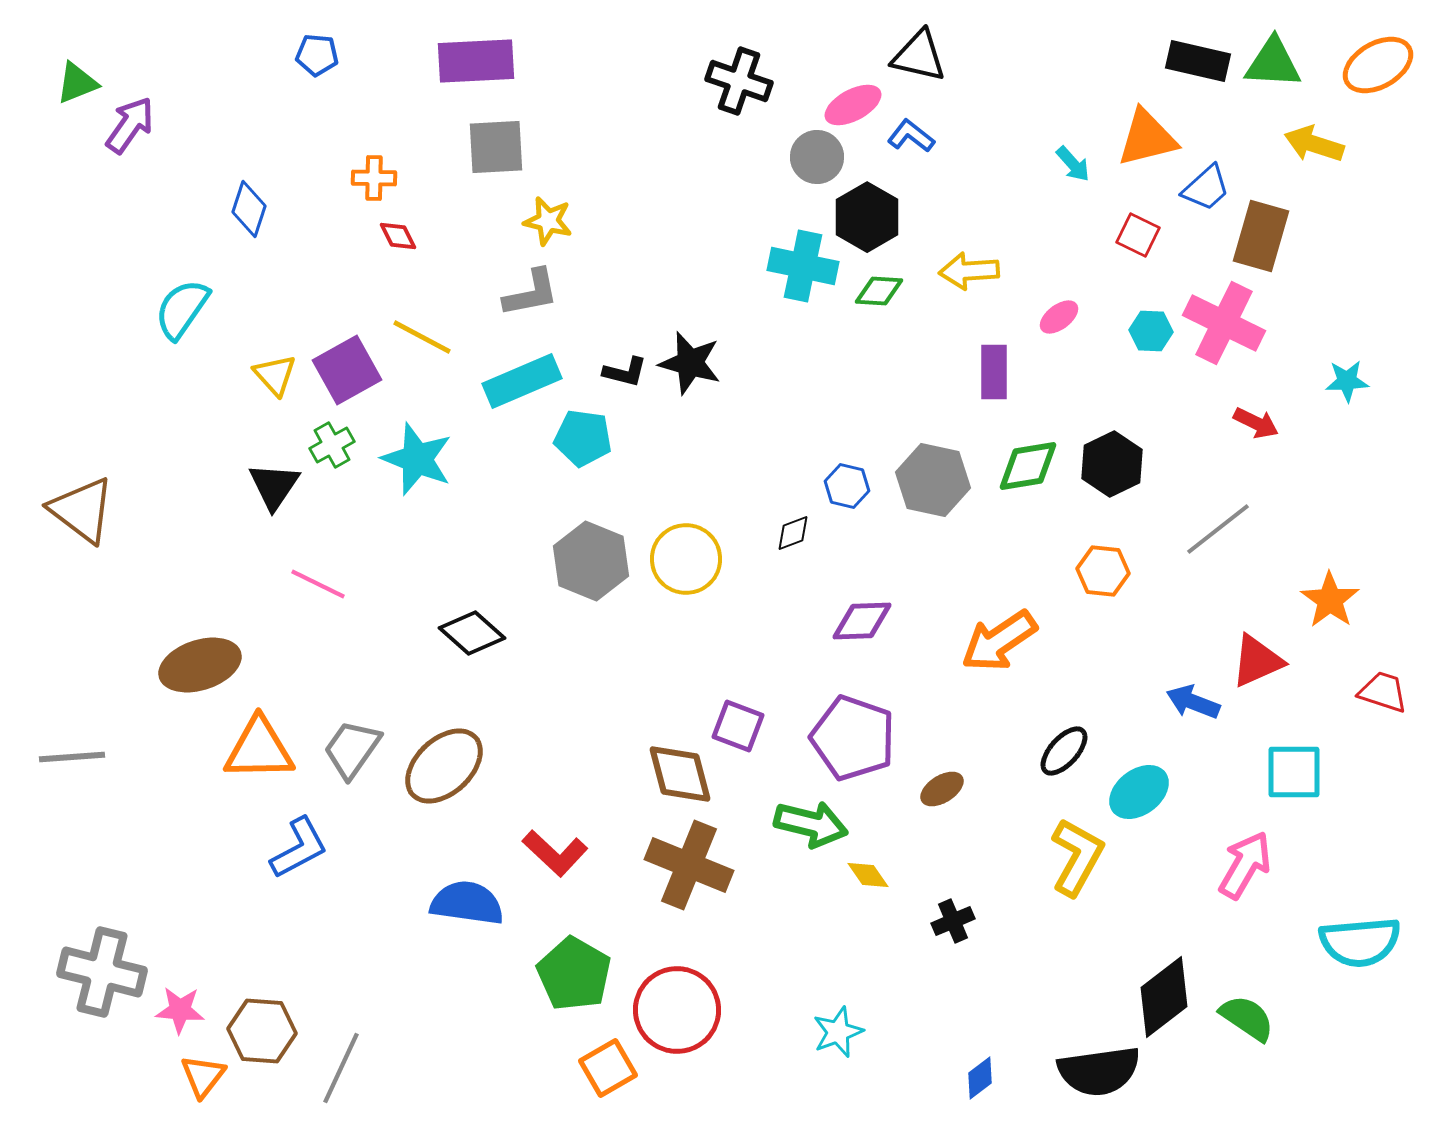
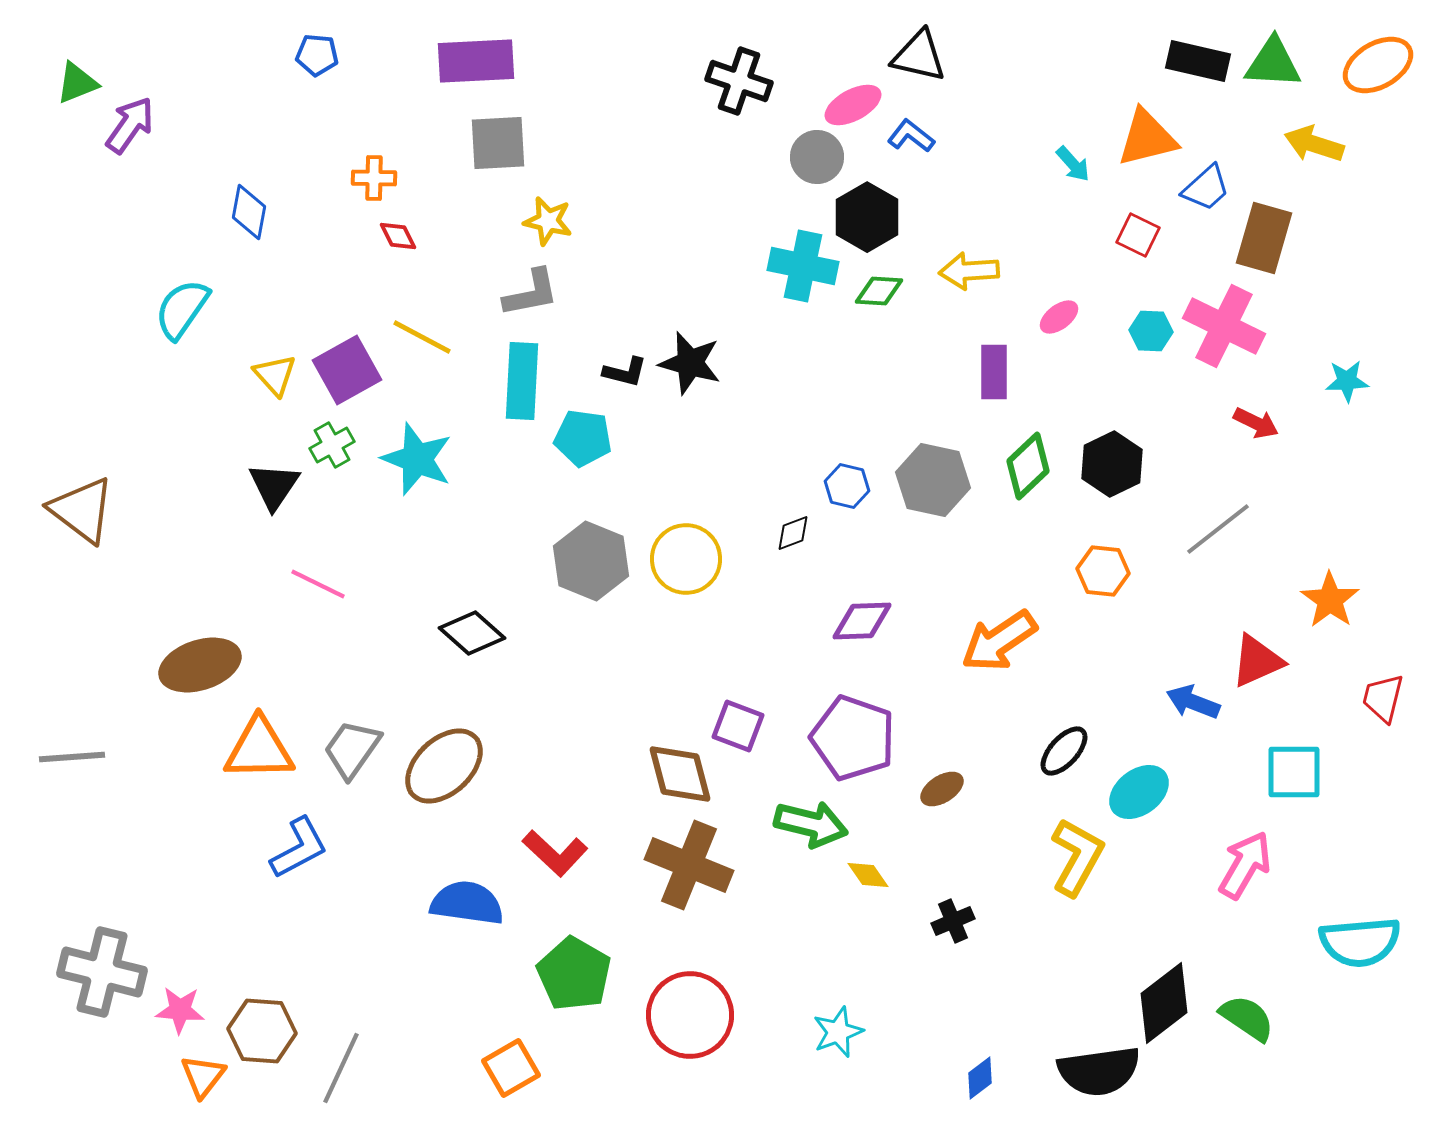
gray square at (496, 147): moved 2 px right, 4 px up
blue diamond at (249, 209): moved 3 px down; rotated 8 degrees counterclockwise
brown rectangle at (1261, 236): moved 3 px right, 2 px down
pink cross at (1224, 323): moved 3 px down
cyan rectangle at (522, 381): rotated 64 degrees counterclockwise
green diamond at (1028, 466): rotated 34 degrees counterclockwise
red trapezoid at (1383, 692): moved 6 px down; rotated 94 degrees counterclockwise
black diamond at (1164, 997): moved 6 px down
red circle at (677, 1010): moved 13 px right, 5 px down
orange square at (608, 1068): moved 97 px left
